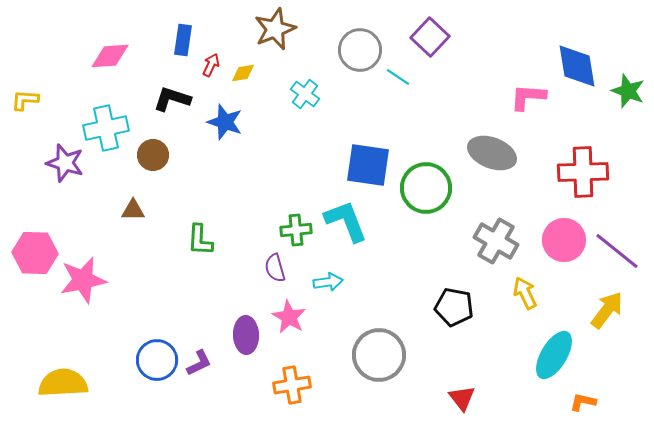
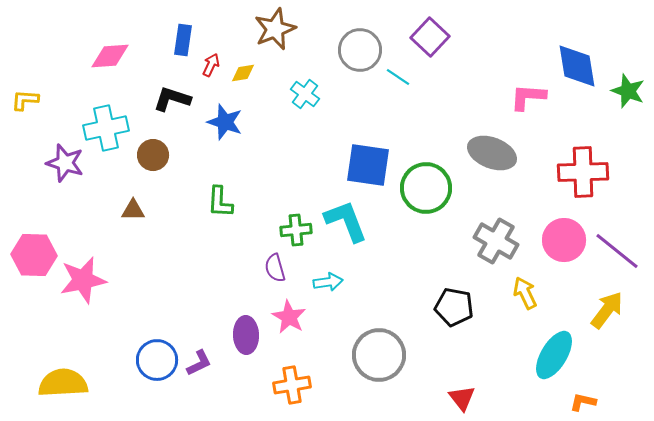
green L-shape at (200, 240): moved 20 px right, 38 px up
pink hexagon at (35, 253): moved 1 px left, 2 px down
